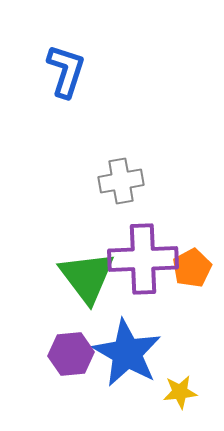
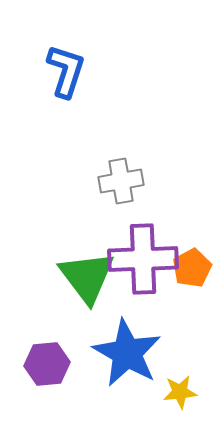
purple hexagon: moved 24 px left, 10 px down
